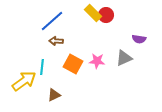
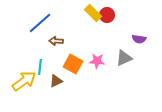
red circle: moved 1 px right
blue line: moved 12 px left, 2 px down
cyan line: moved 2 px left
brown triangle: moved 2 px right, 14 px up
